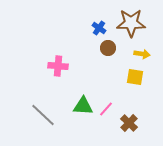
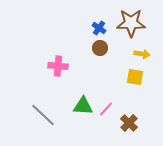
brown circle: moved 8 px left
